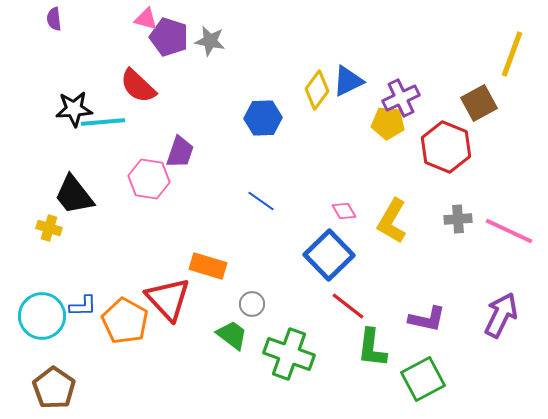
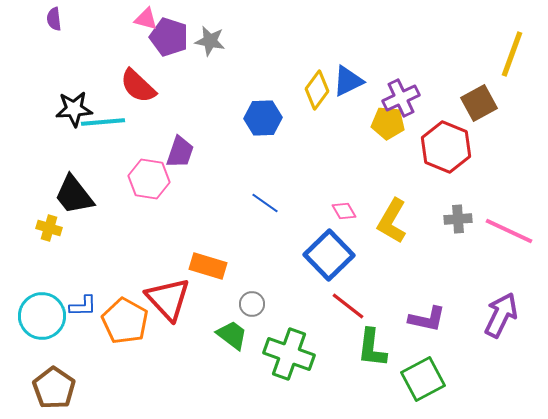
blue line: moved 4 px right, 2 px down
